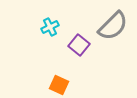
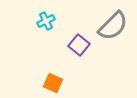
cyan cross: moved 4 px left, 6 px up
orange square: moved 6 px left, 2 px up
